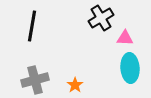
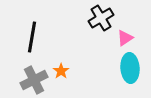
black line: moved 11 px down
pink triangle: rotated 36 degrees counterclockwise
gray cross: moved 1 px left; rotated 12 degrees counterclockwise
orange star: moved 14 px left, 14 px up
